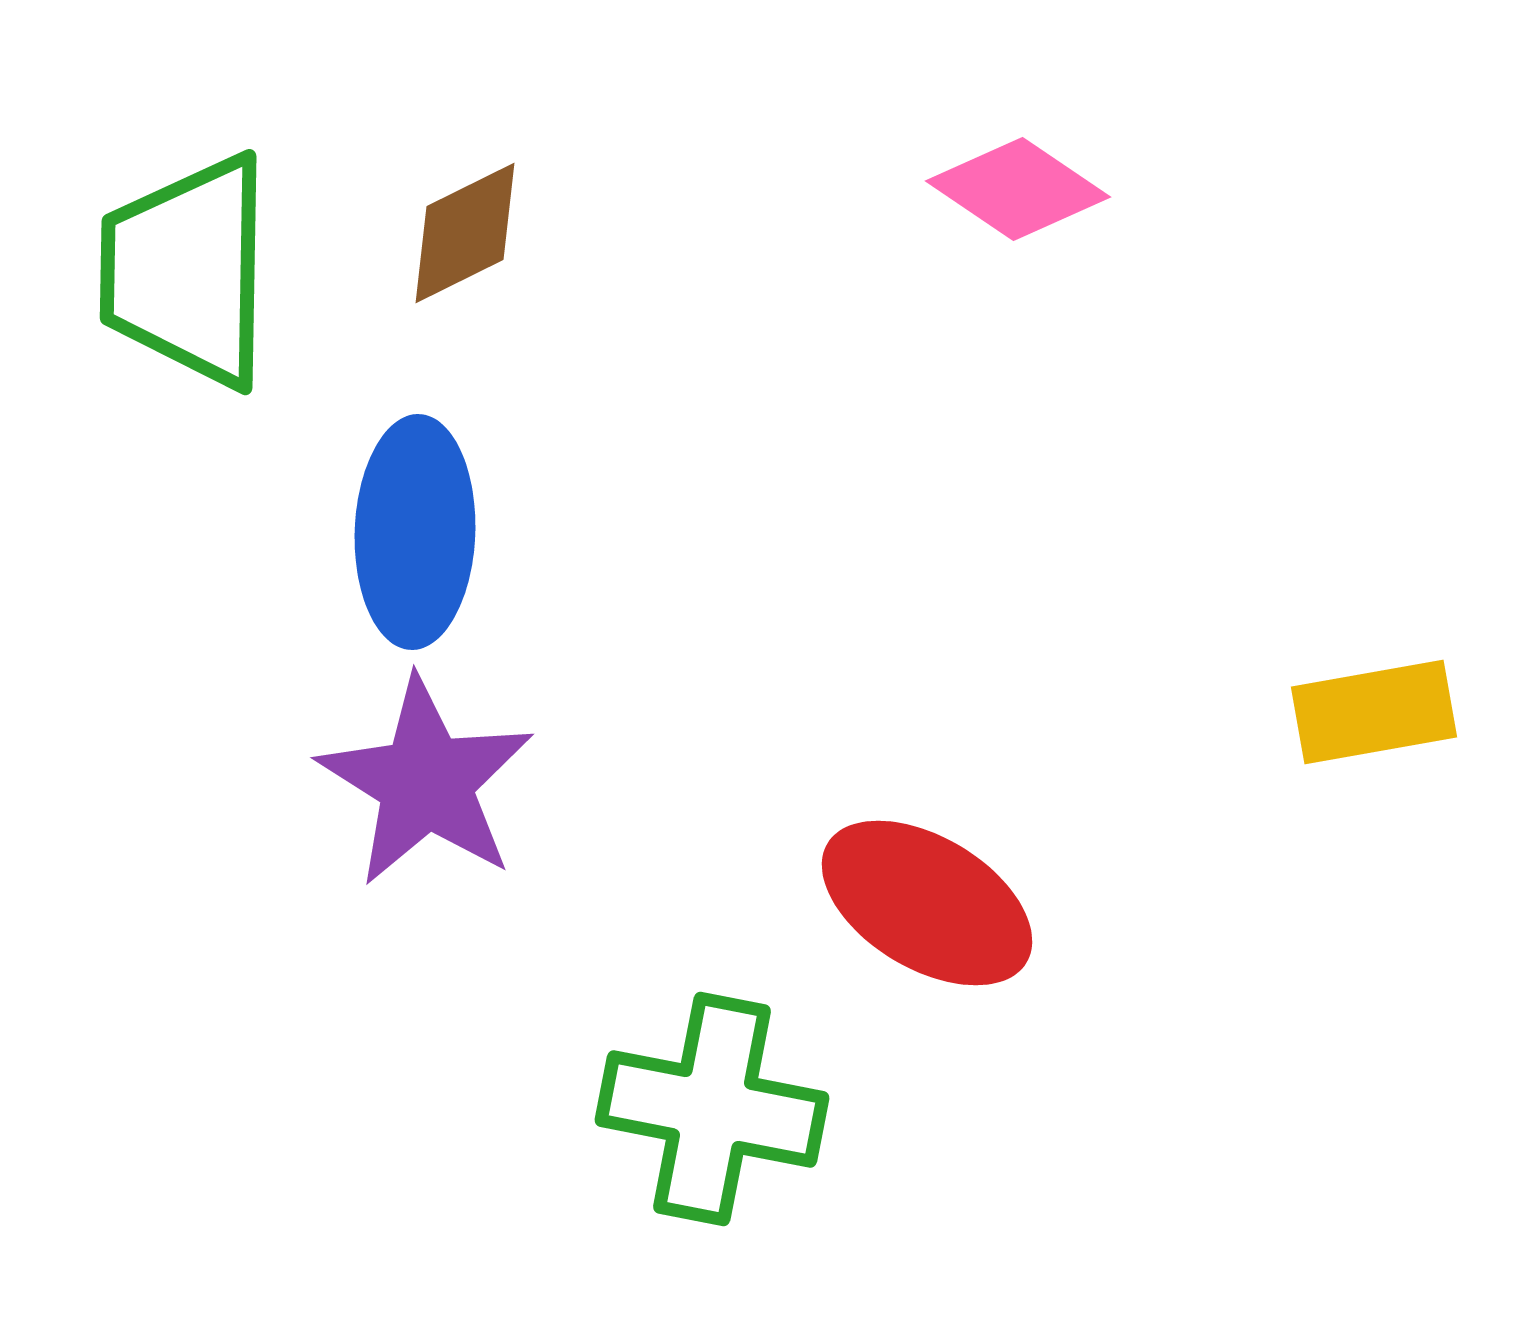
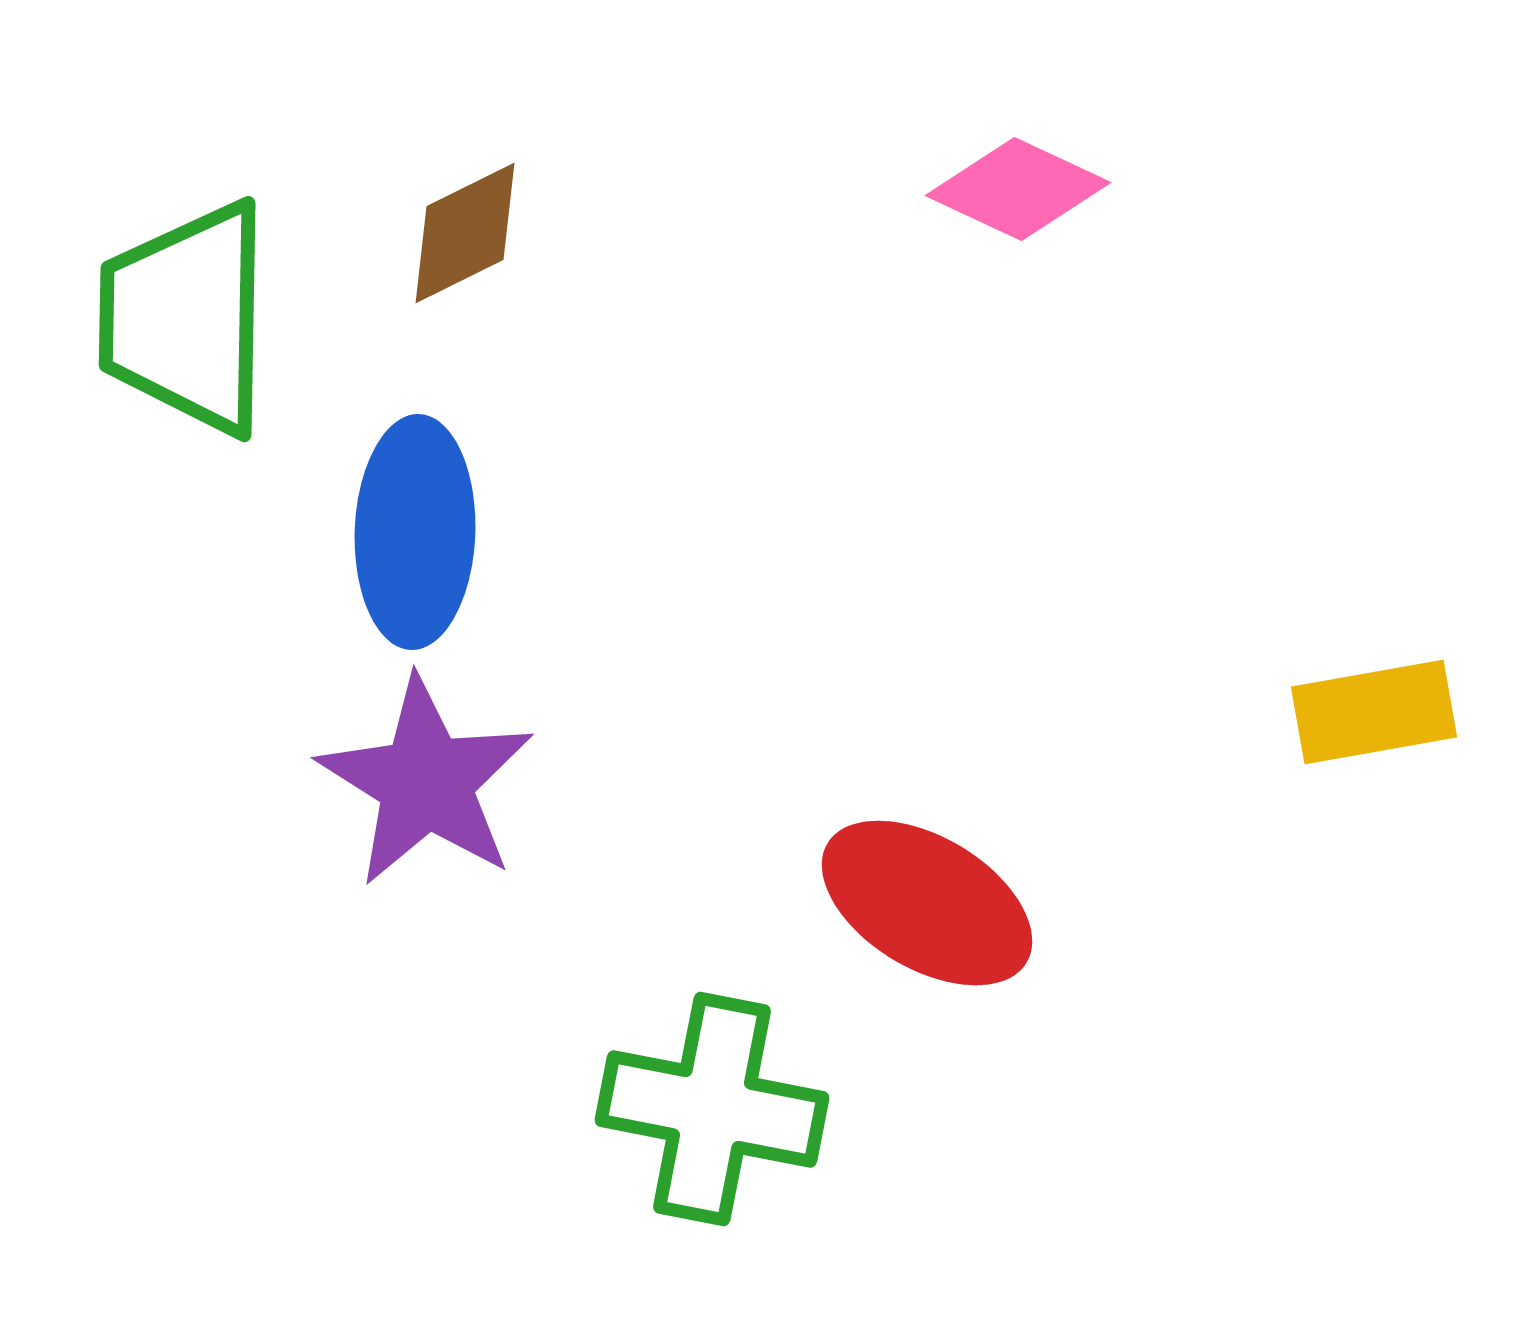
pink diamond: rotated 9 degrees counterclockwise
green trapezoid: moved 1 px left, 47 px down
